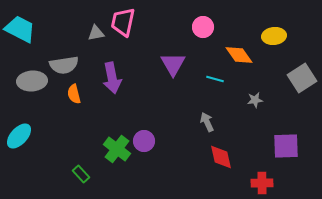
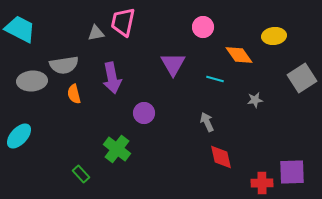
purple circle: moved 28 px up
purple square: moved 6 px right, 26 px down
